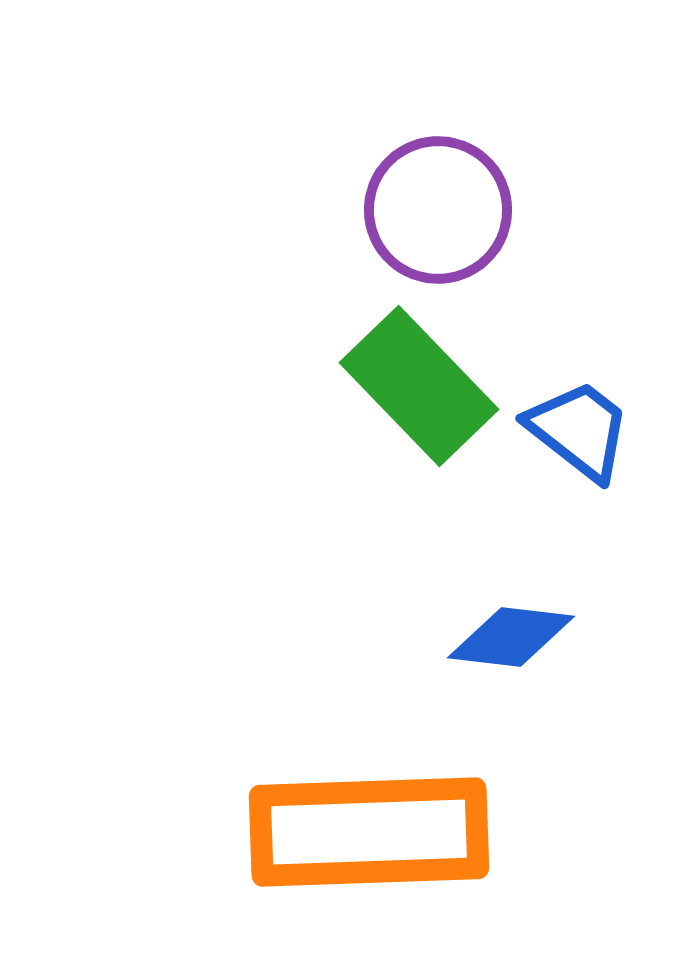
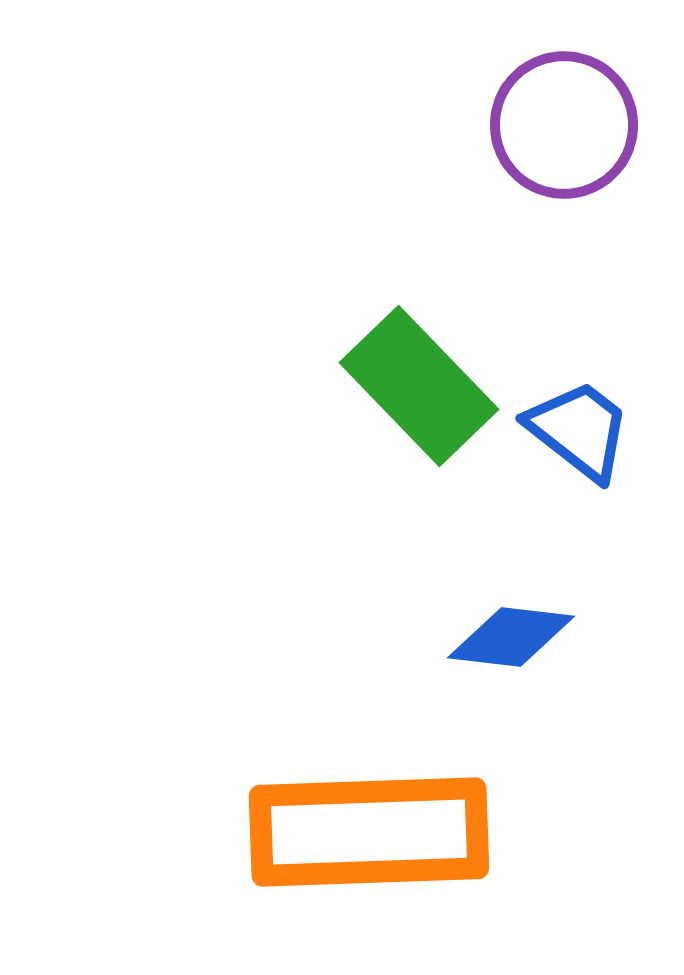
purple circle: moved 126 px right, 85 px up
